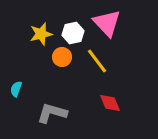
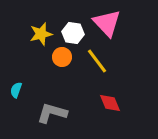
white hexagon: rotated 20 degrees clockwise
cyan semicircle: moved 1 px down
